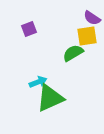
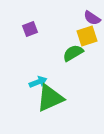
purple square: moved 1 px right
yellow square: rotated 10 degrees counterclockwise
